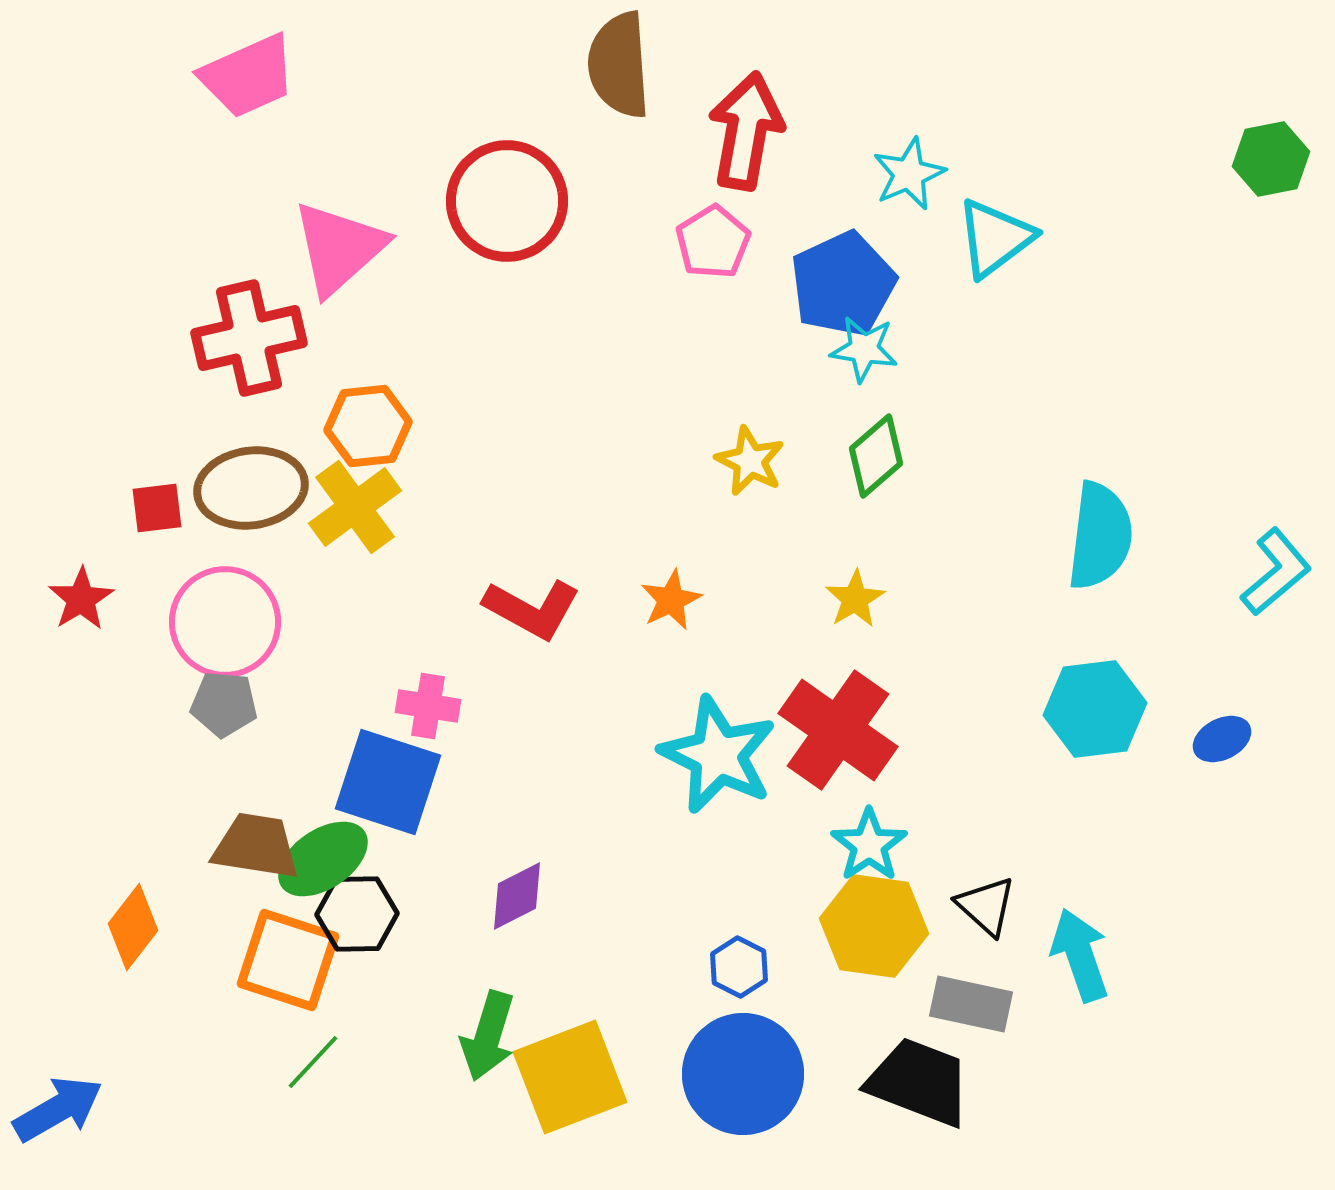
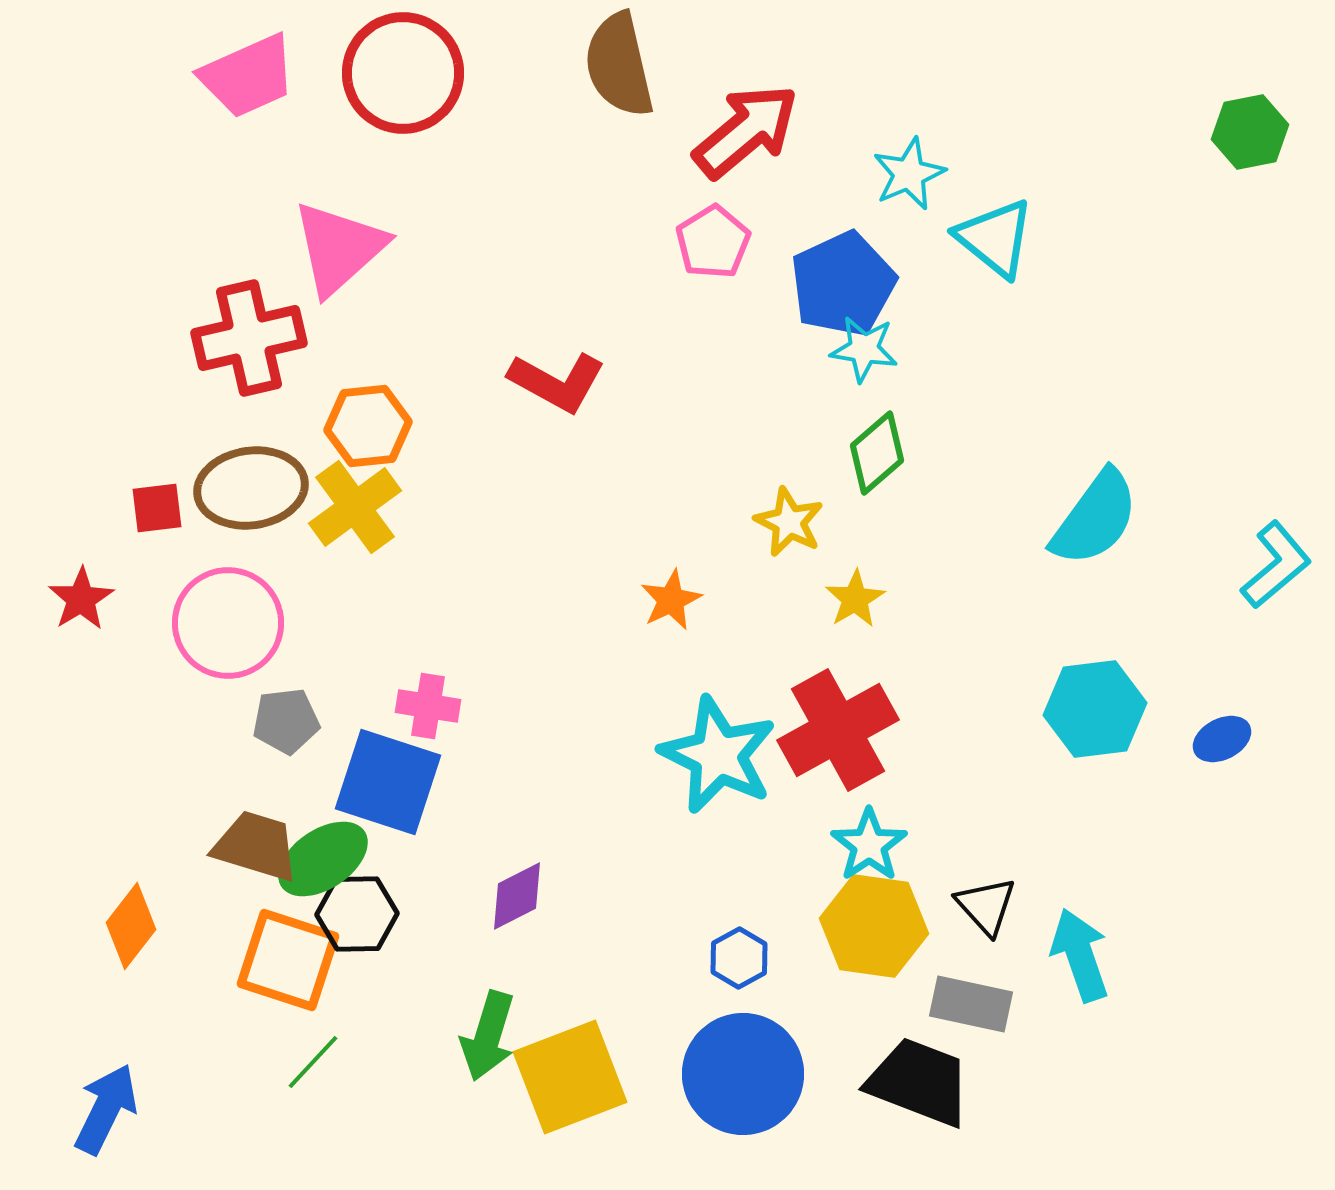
brown semicircle at (619, 65): rotated 9 degrees counterclockwise
red arrow at (746, 131): rotated 40 degrees clockwise
green hexagon at (1271, 159): moved 21 px left, 27 px up
red circle at (507, 201): moved 104 px left, 128 px up
cyan triangle at (995, 238): rotated 44 degrees counterclockwise
green diamond at (876, 456): moved 1 px right, 3 px up
yellow star at (750, 461): moved 39 px right, 61 px down
cyan semicircle at (1100, 536): moved 5 px left, 18 px up; rotated 29 degrees clockwise
cyan L-shape at (1276, 572): moved 7 px up
red L-shape at (532, 609): moved 25 px right, 227 px up
pink circle at (225, 622): moved 3 px right, 1 px down
gray pentagon at (224, 704): moved 62 px right, 17 px down; rotated 12 degrees counterclockwise
red cross at (838, 730): rotated 26 degrees clockwise
brown trapezoid at (256, 846): rotated 8 degrees clockwise
black triangle at (986, 906): rotated 6 degrees clockwise
orange diamond at (133, 927): moved 2 px left, 1 px up
blue hexagon at (739, 967): moved 9 px up; rotated 4 degrees clockwise
blue arrow at (58, 1109): moved 48 px right; rotated 34 degrees counterclockwise
